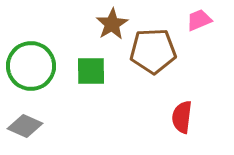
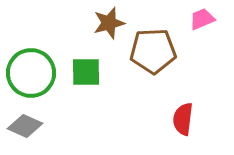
pink trapezoid: moved 3 px right, 1 px up
brown star: moved 3 px left, 1 px up; rotated 16 degrees clockwise
green circle: moved 7 px down
green square: moved 5 px left, 1 px down
red semicircle: moved 1 px right, 2 px down
